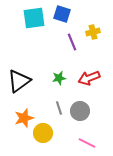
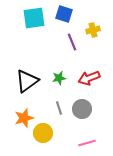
blue square: moved 2 px right
yellow cross: moved 2 px up
black triangle: moved 8 px right
gray circle: moved 2 px right, 2 px up
pink line: rotated 42 degrees counterclockwise
